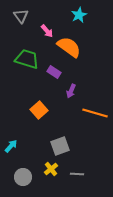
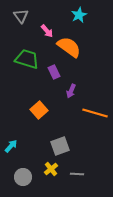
purple rectangle: rotated 32 degrees clockwise
